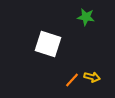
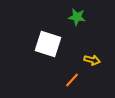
green star: moved 9 px left
yellow arrow: moved 17 px up
